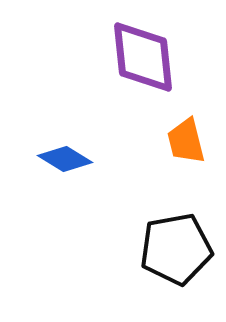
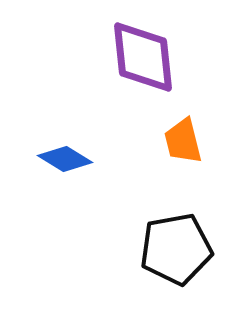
orange trapezoid: moved 3 px left
